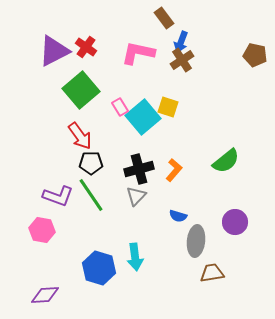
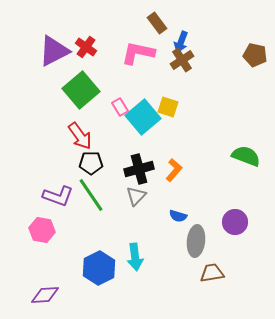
brown rectangle: moved 7 px left, 5 px down
green semicircle: moved 20 px right, 5 px up; rotated 120 degrees counterclockwise
blue hexagon: rotated 16 degrees clockwise
